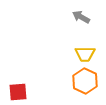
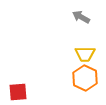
orange hexagon: moved 3 px up
